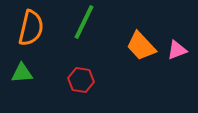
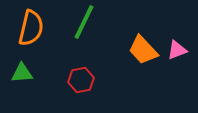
orange trapezoid: moved 2 px right, 4 px down
red hexagon: rotated 20 degrees counterclockwise
